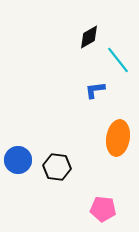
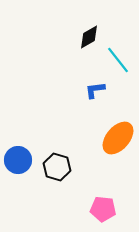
orange ellipse: rotated 32 degrees clockwise
black hexagon: rotated 8 degrees clockwise
